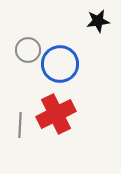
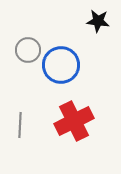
black star: rotated 15 degrees clockwise
blue circle: moved 1 px right, 1 px down
red cross: moved 18 px right, 7 px down
